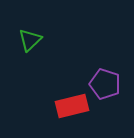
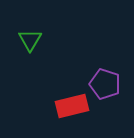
green triangle: rotated 15 degrees counterclockwise
